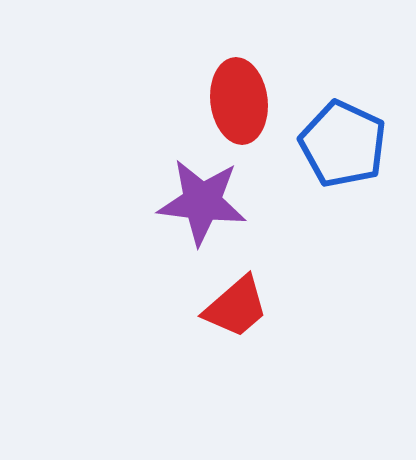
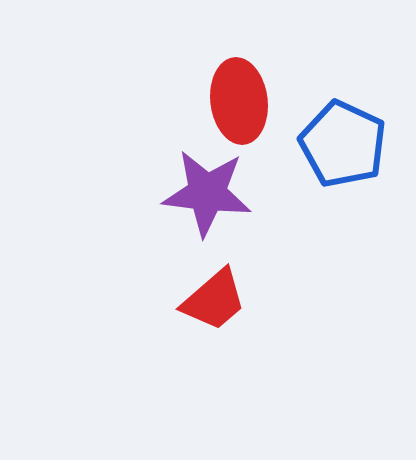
purple star: moved 5 px right, 9 px up
red trapezoid: moved 22 px left, 7 px up
